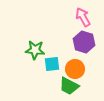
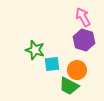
purple hexagon: moved 2 px up
green star: rotated 12 degrees clockwise
orange circle: moved 2 px right, 1 px down
